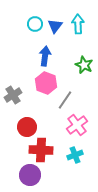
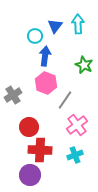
cyan circle: moved 12 px down
red circle: moved 2 px right
red cross: moved 1 px left
